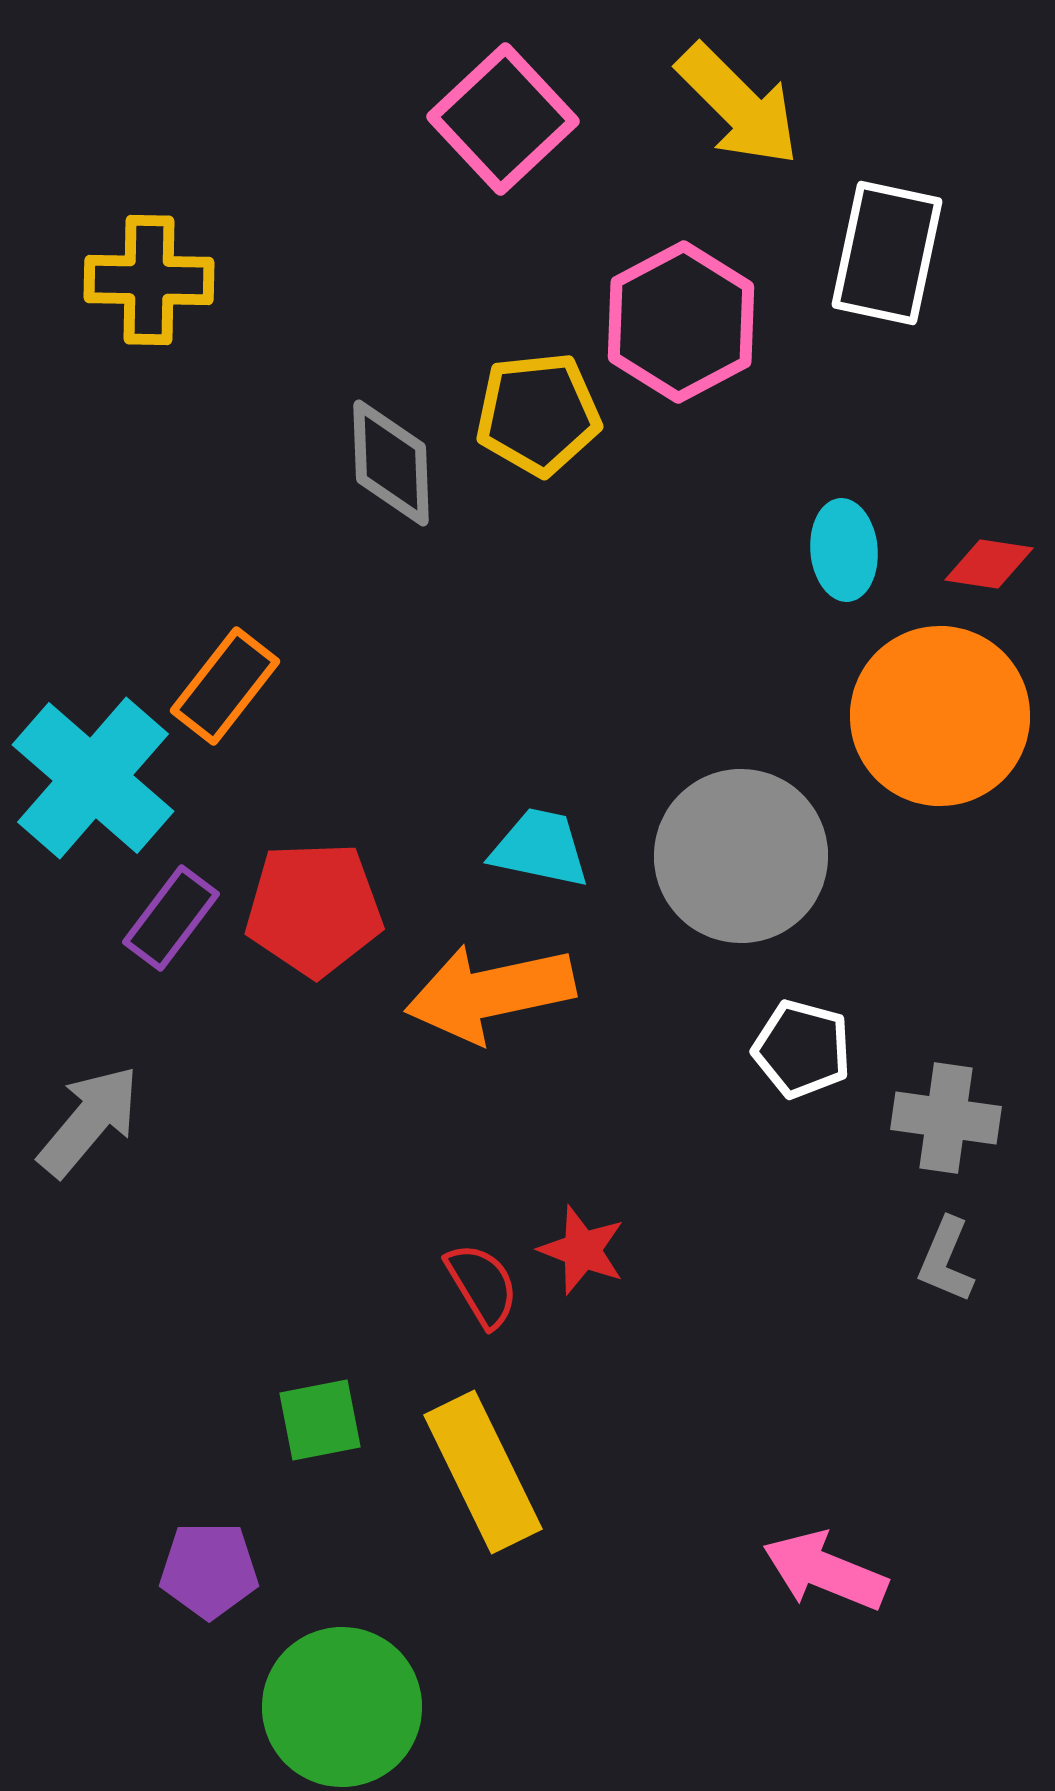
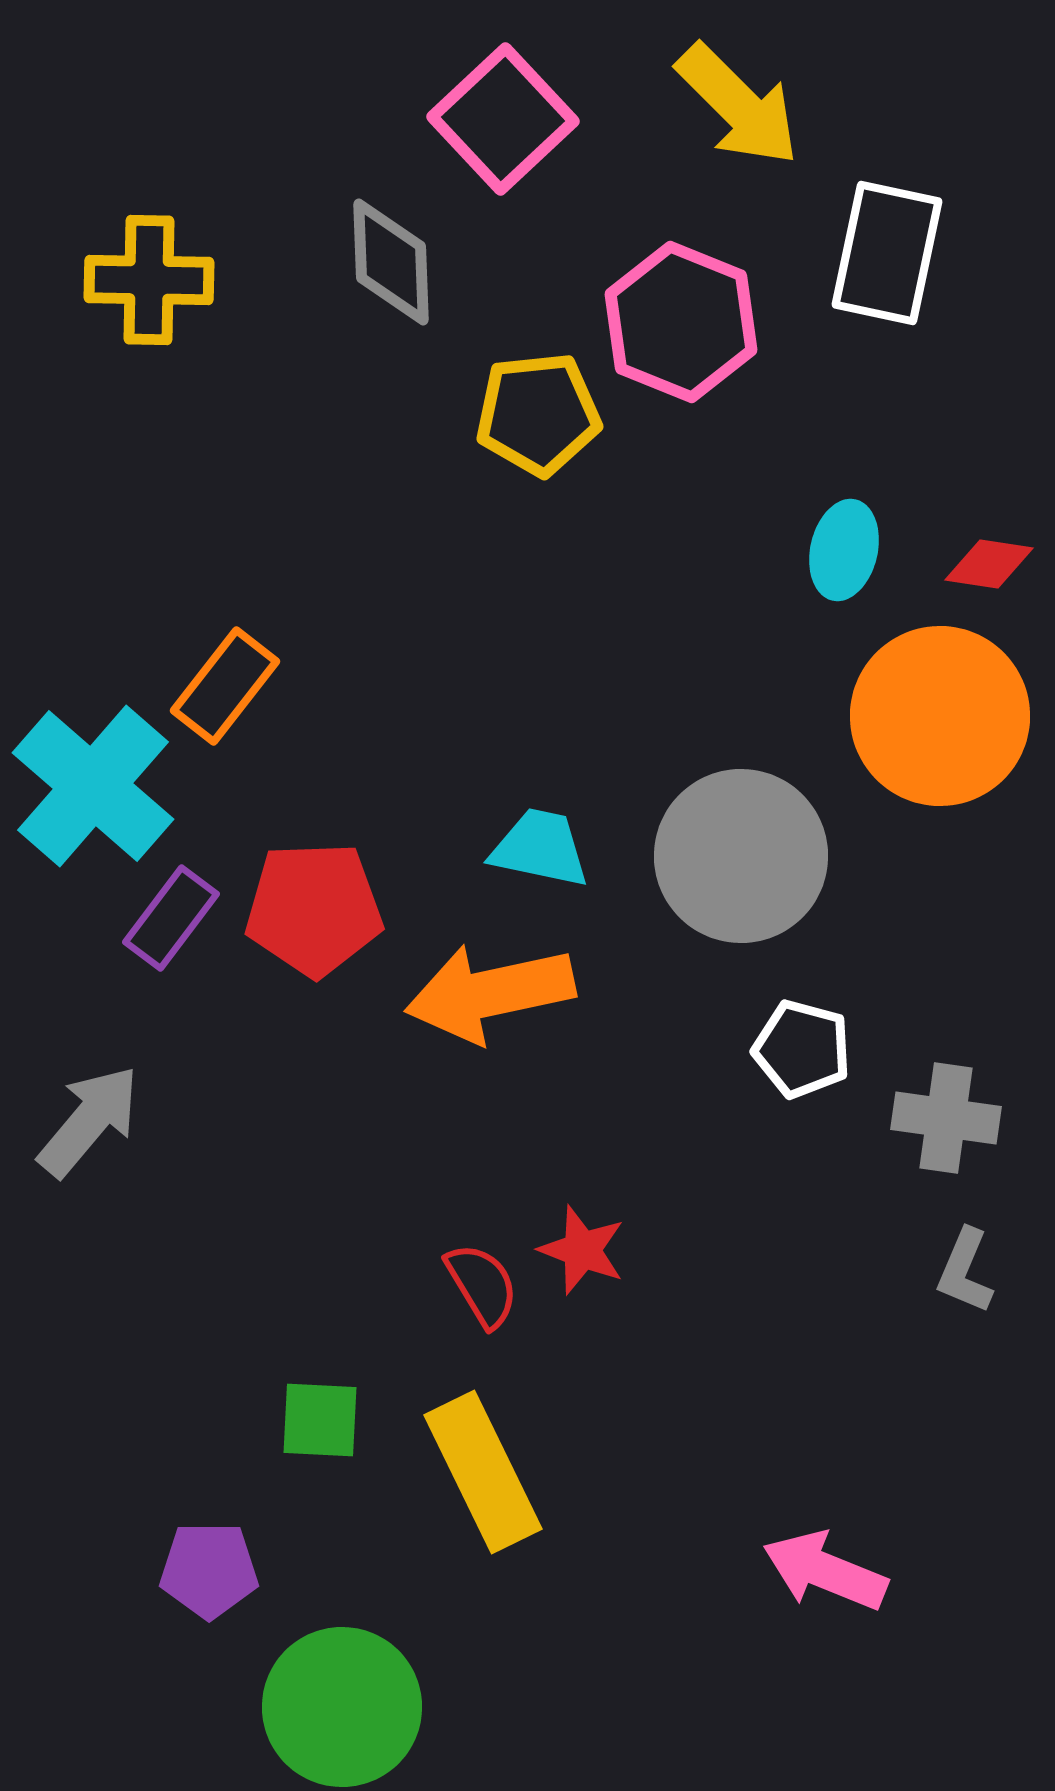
pink hexagon: rotated 10 degrees counterclockwise
gray diamond: moved 201 px up
cyan ellipse: rotated 18 degrees clockwise
cyan cross: moved 8 px down
gray L-shape: moved 19 px right, 11 px down
green square: rotated 14 degrees clockwise
